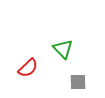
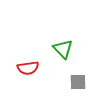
red semicircle: rotated 35 degrees clockwise
